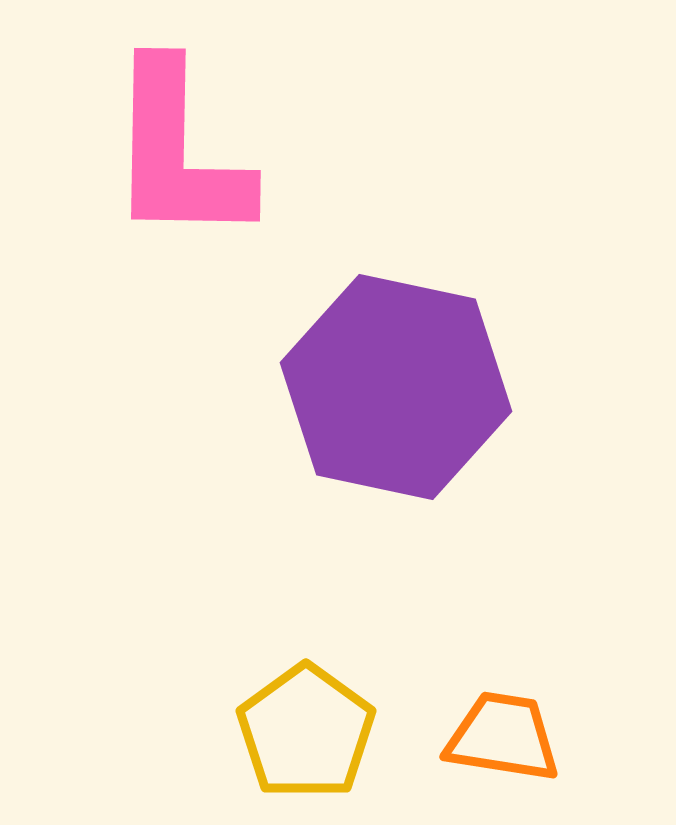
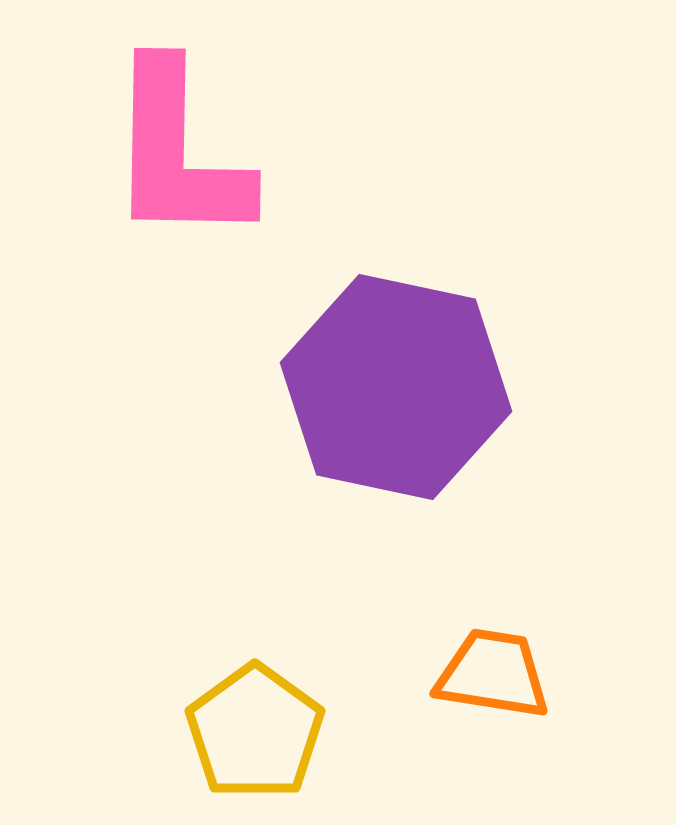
yellow pentagon: moved 51 px left
orange trapezoid: moved 10 px left, 63 px up
